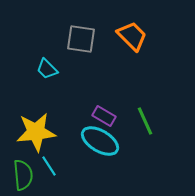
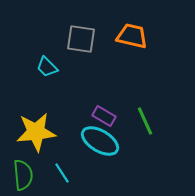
orange trapezoid: rotated 32 degrees counterclockwise
cyan trapezoid: moved 2 px up
cyan line: moved 13 px right, 7 px down
